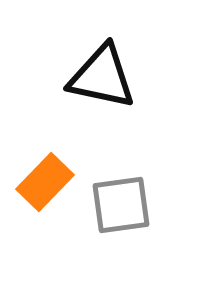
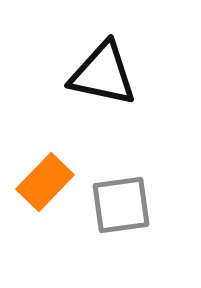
black triangle: moved 1 px right, 3 px up
